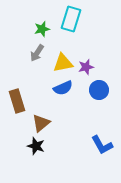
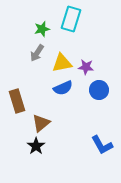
yellow triangle: moved 1 px left
purple star: rotated 21 degrees clockwise
black star: rotated 18 degrees clockwise
